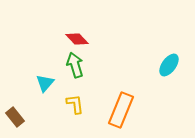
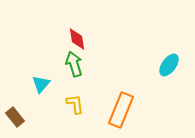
red diamond: rotated 35 degrees clockwise
green arrow: moved 1 px left, 1 px up
cyan triangle: moved 4 px left, 1 px down
